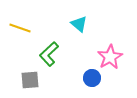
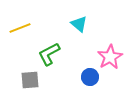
yellow line: rotated 40 degrees counterclockwise
green L-shape: rotated 15 degrees clockwise
blue circle: moved 2 px left, 1 px up
